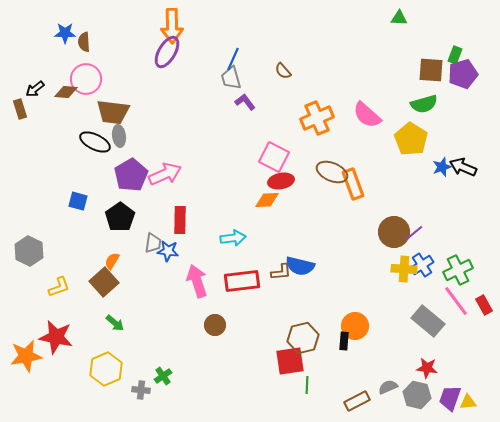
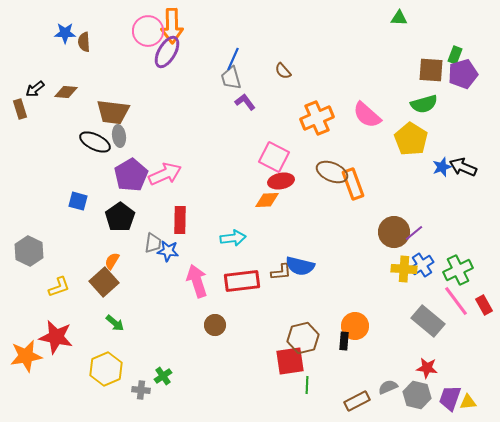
pink circle at (86, 79): moved 62 px right, 48 px up
